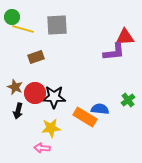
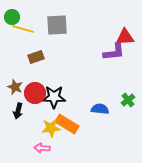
orange rectangle: moved 18 px left, 7 px down
